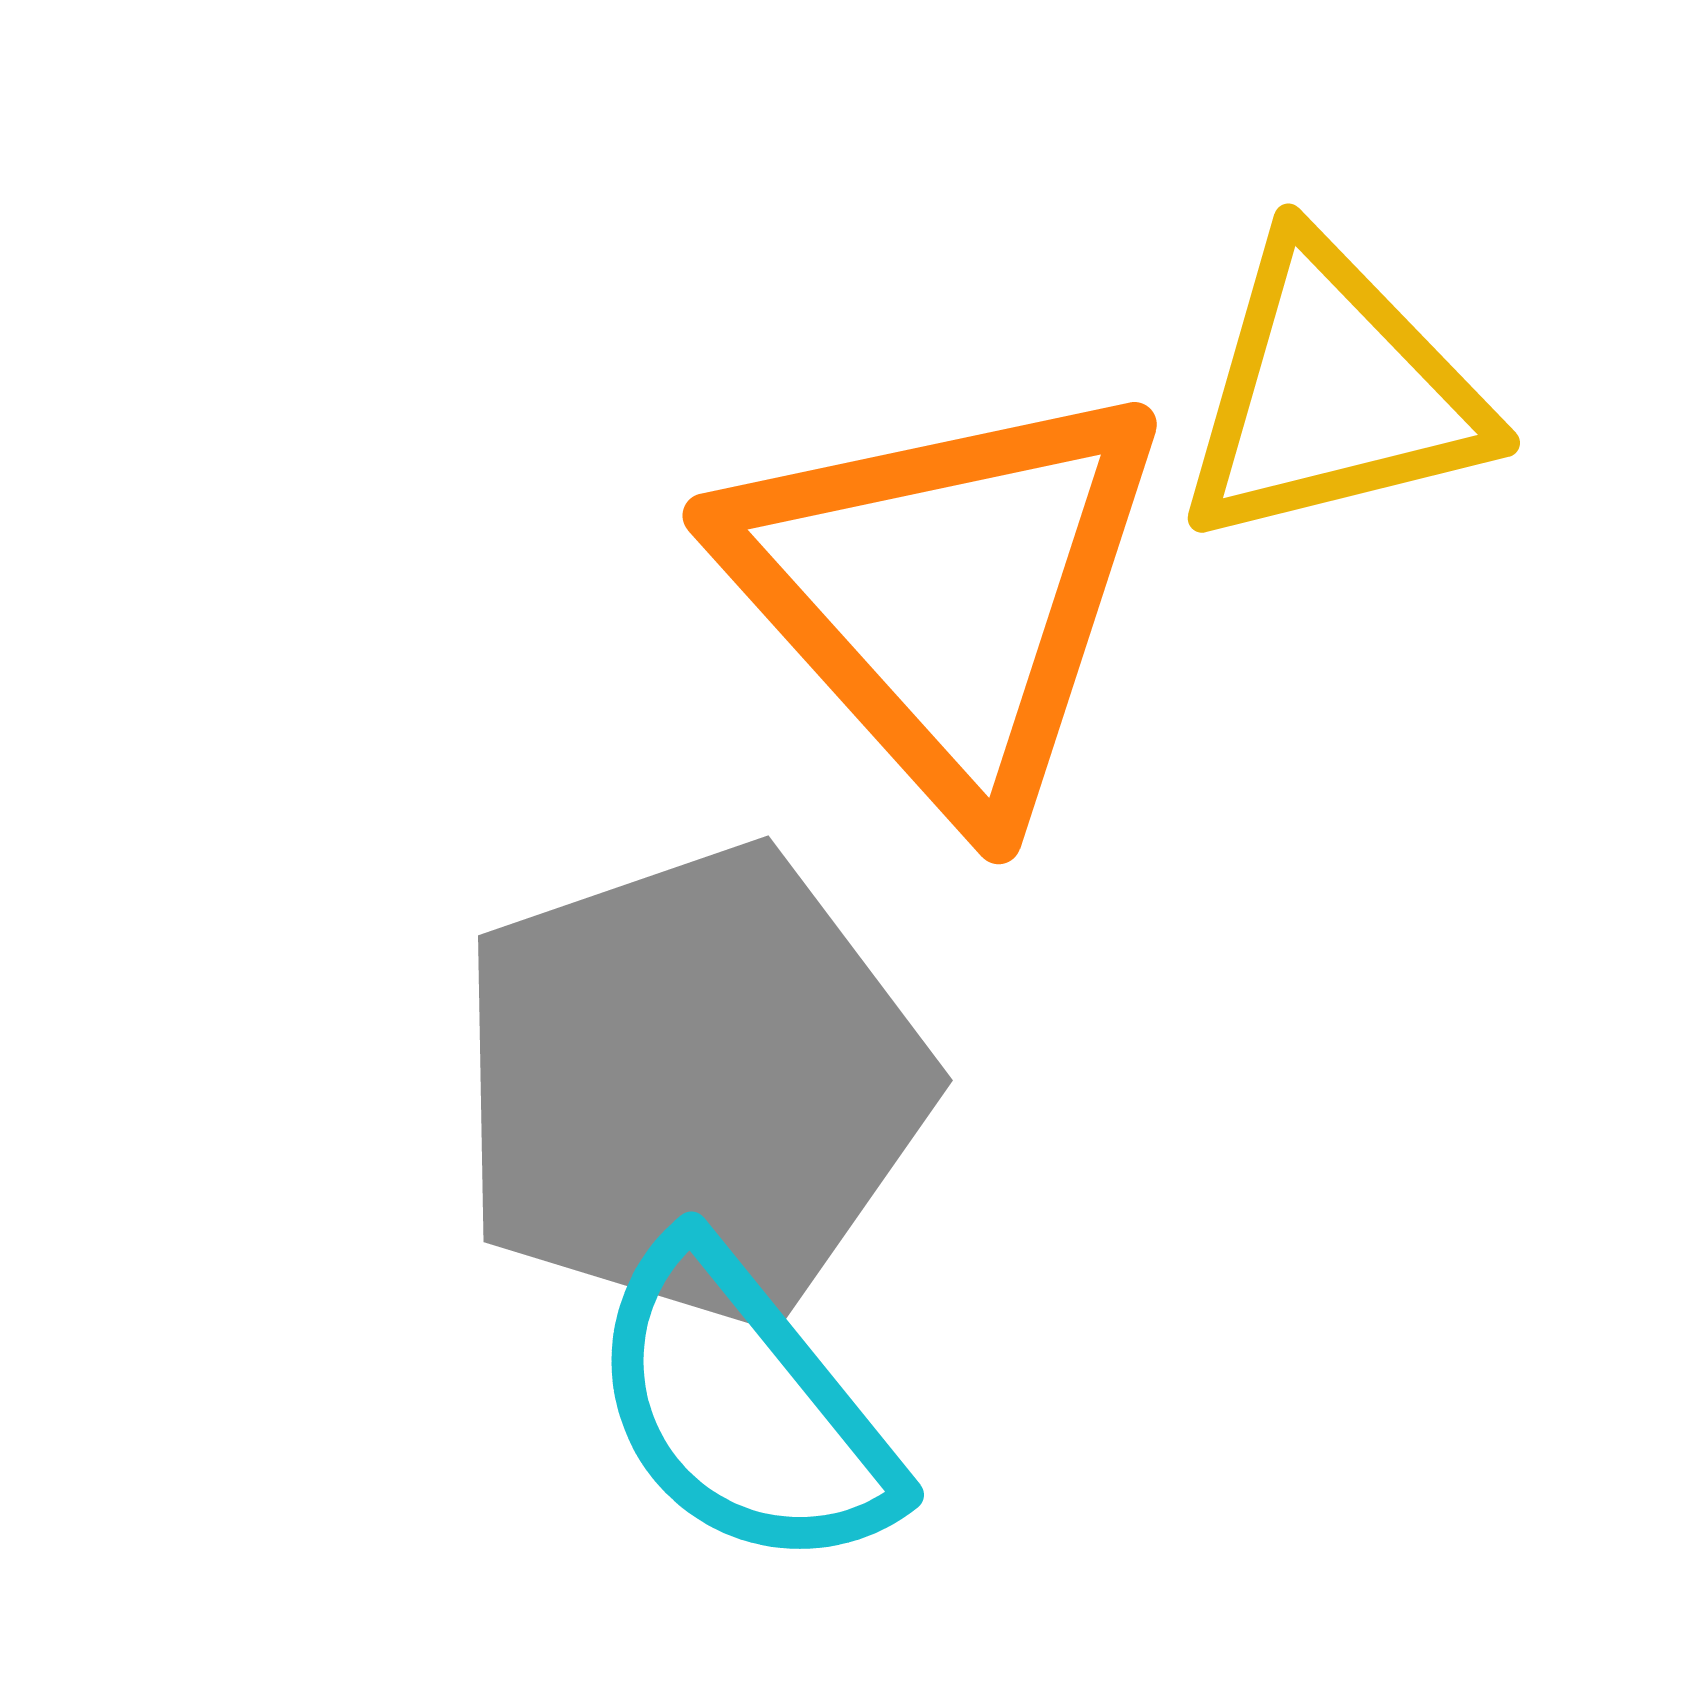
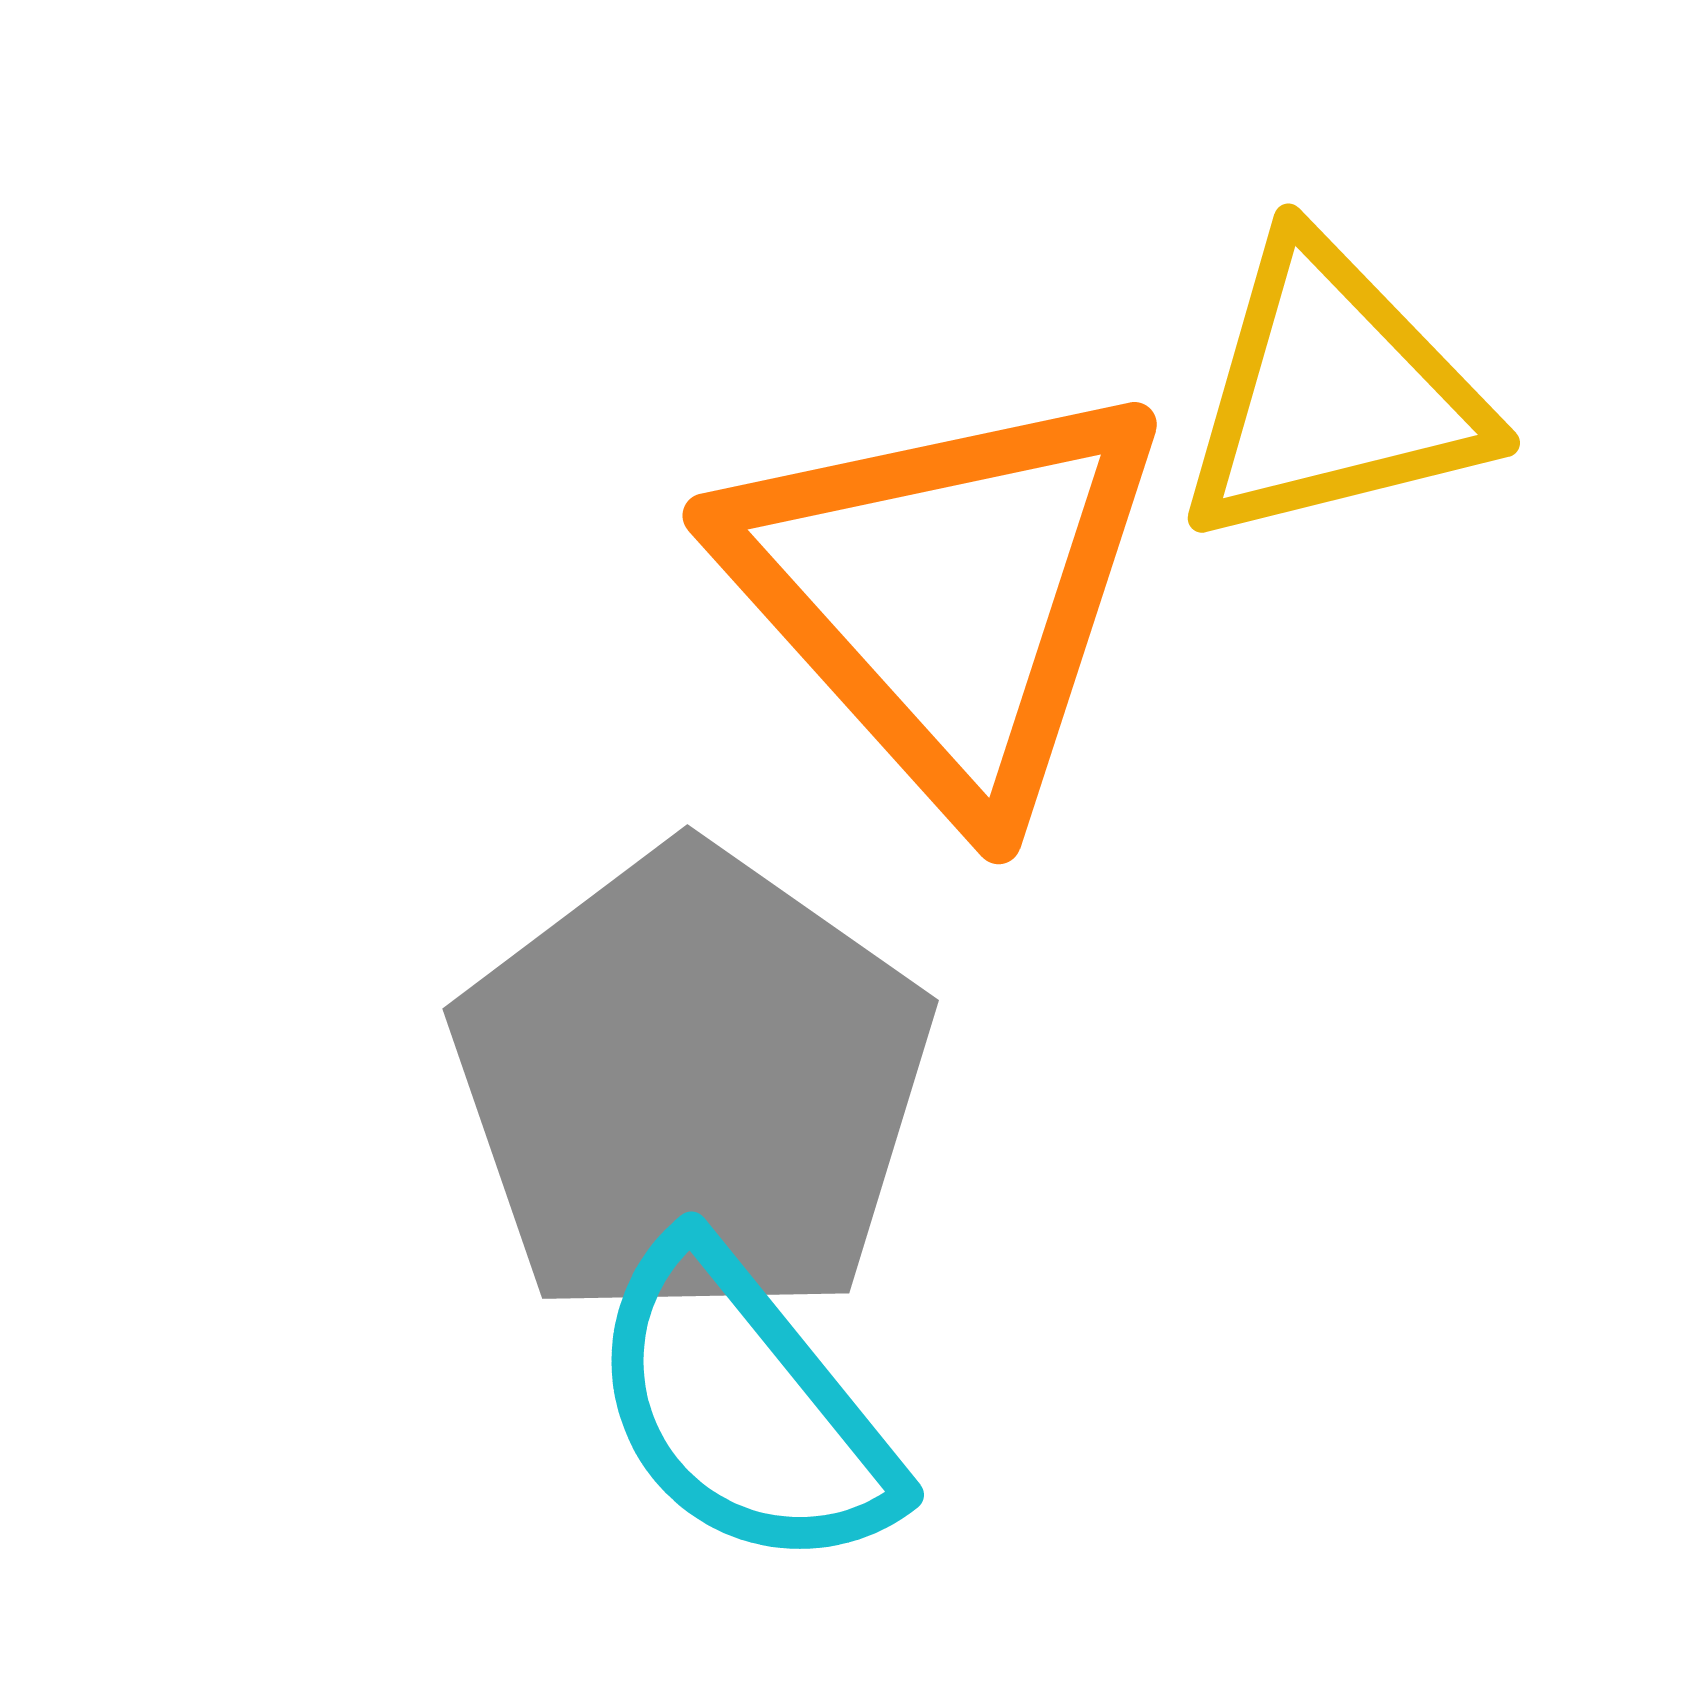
gray pentagon: rotated 18 degrees counterclockwise
